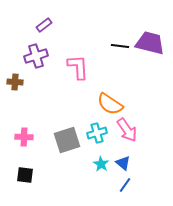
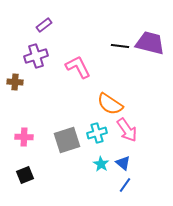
pink L-shape: rotated 24 degrees counterclockwise
black square: rotated 30 degrees counterclockwise
